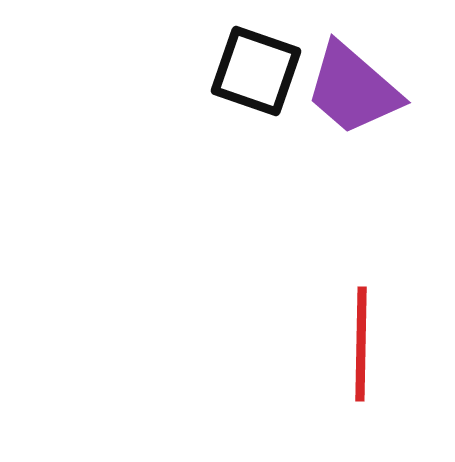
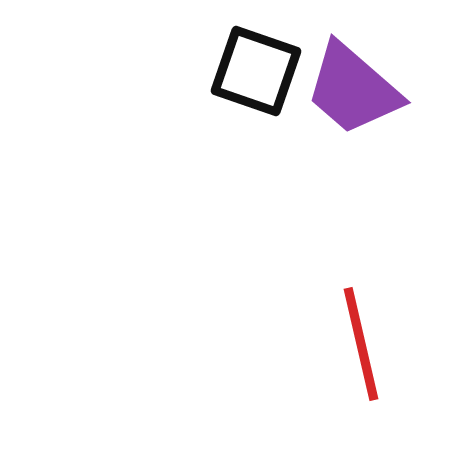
red line: rotated 14 degrees counterclockwise
